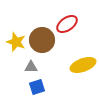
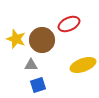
red ellipse: moved 2 px right; rotated 10 degrees clockwise
yellow star: moved 3 px up
gray triangle: moved 2 px up
blue square: moved 1 px right, 2 px up
